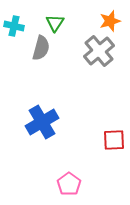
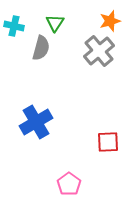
blue cross: moved 6 px left
red square: moved 6 px left, 2 px down
